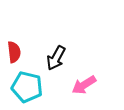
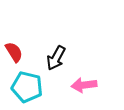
red semicircle: rotated 25 degrees counterclockwise
pink arrow: rotated 25 degrees clockwise
